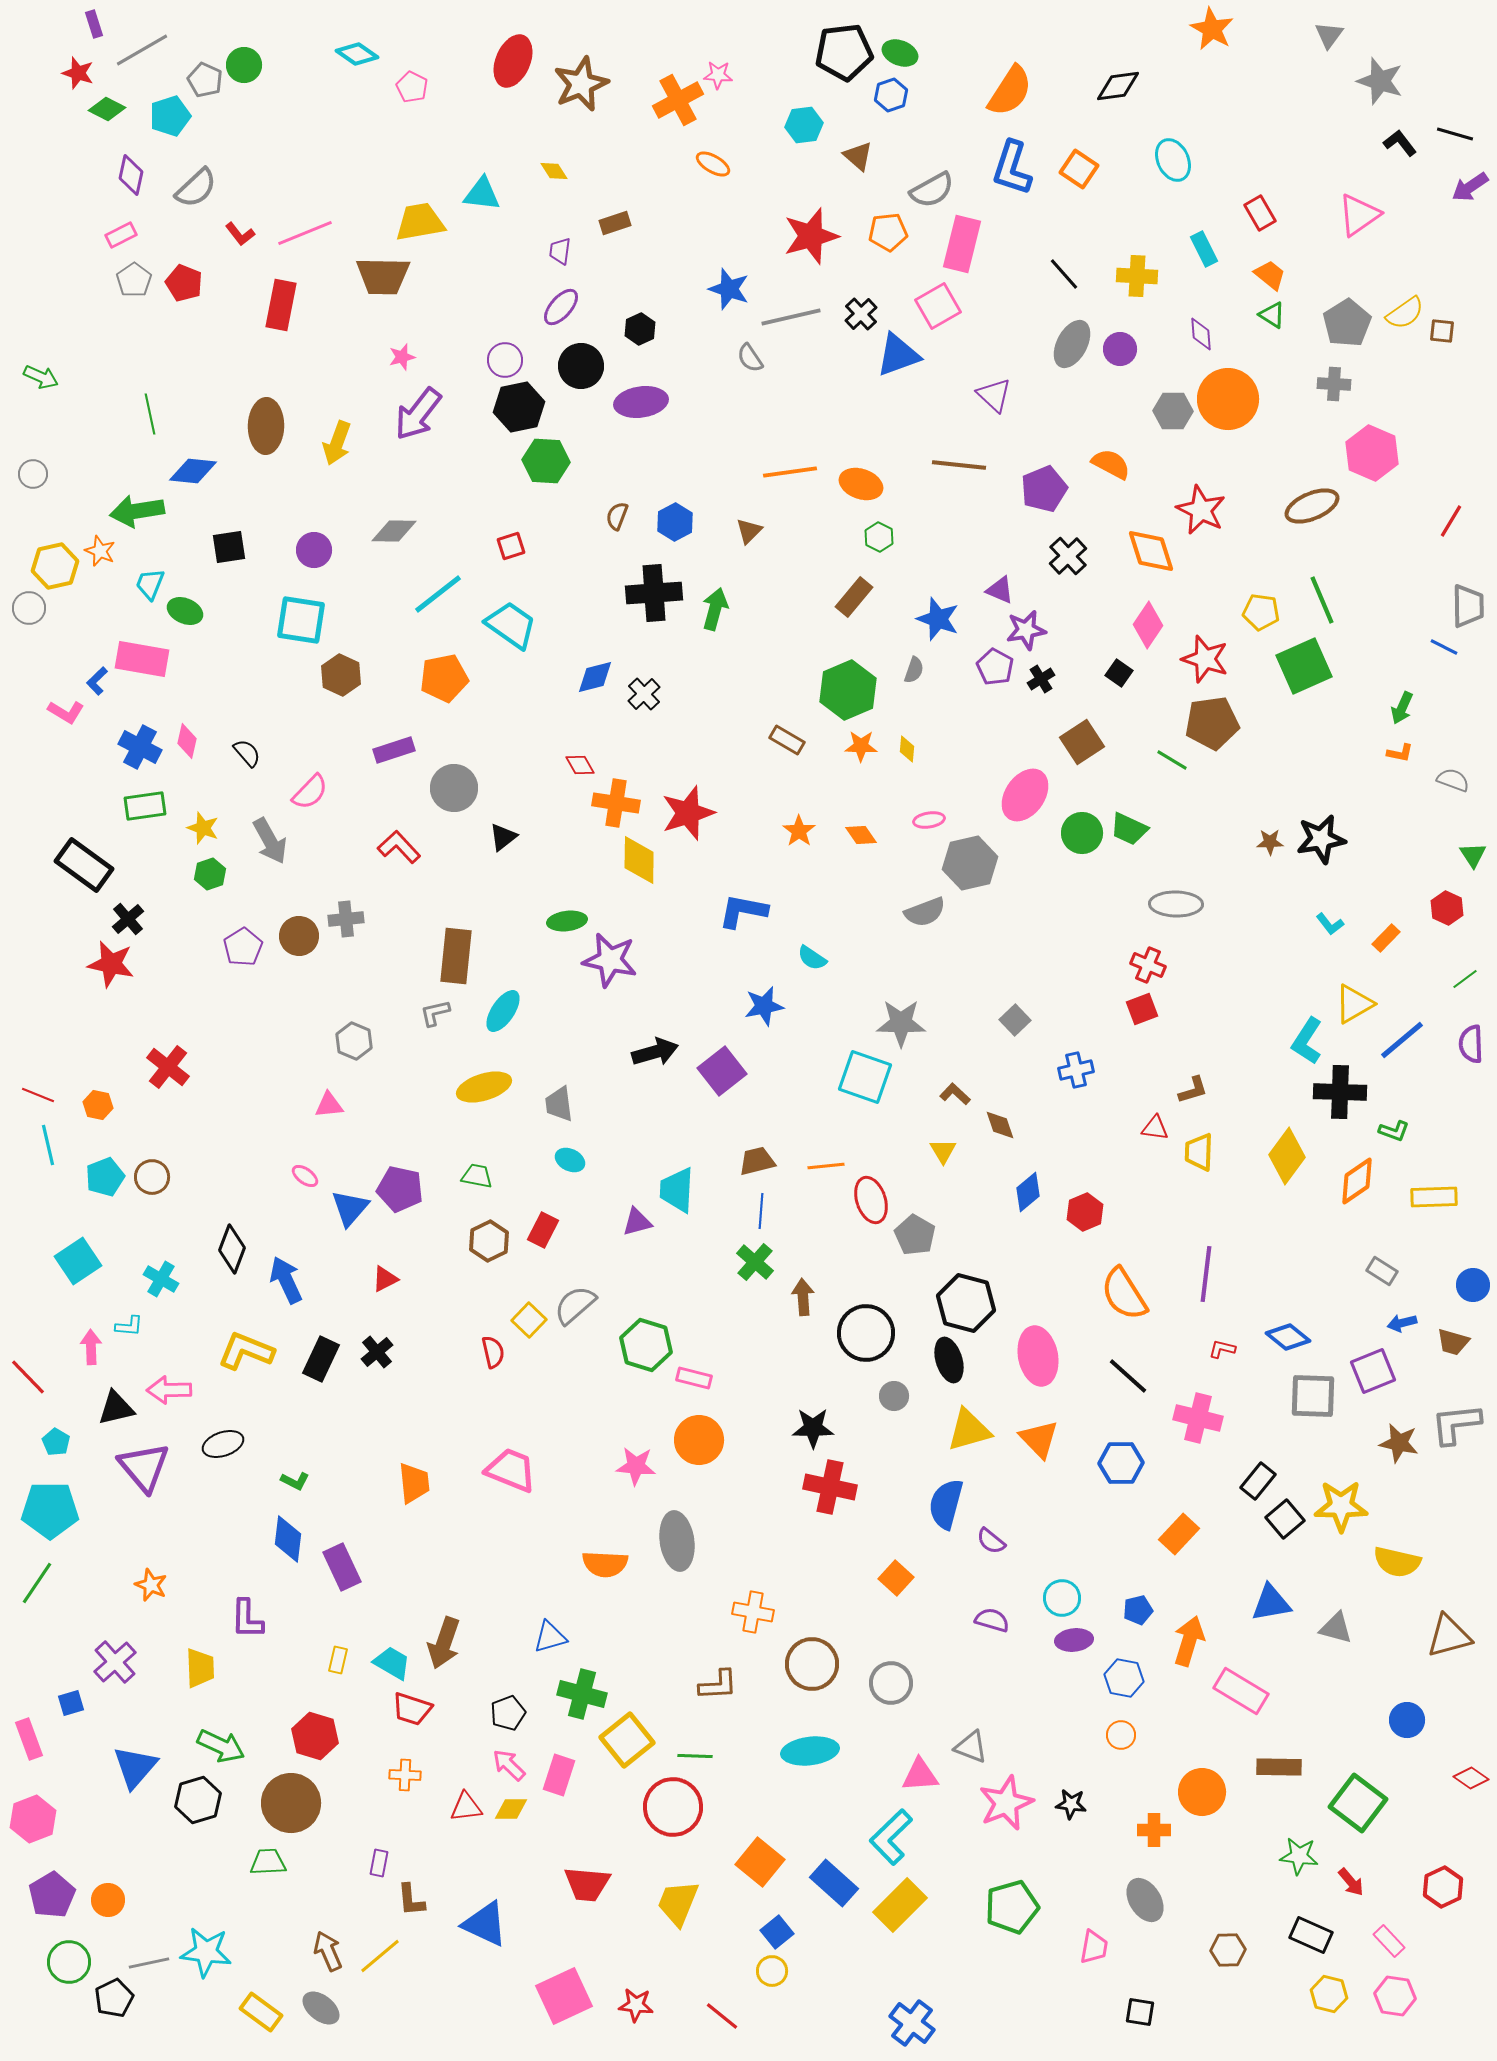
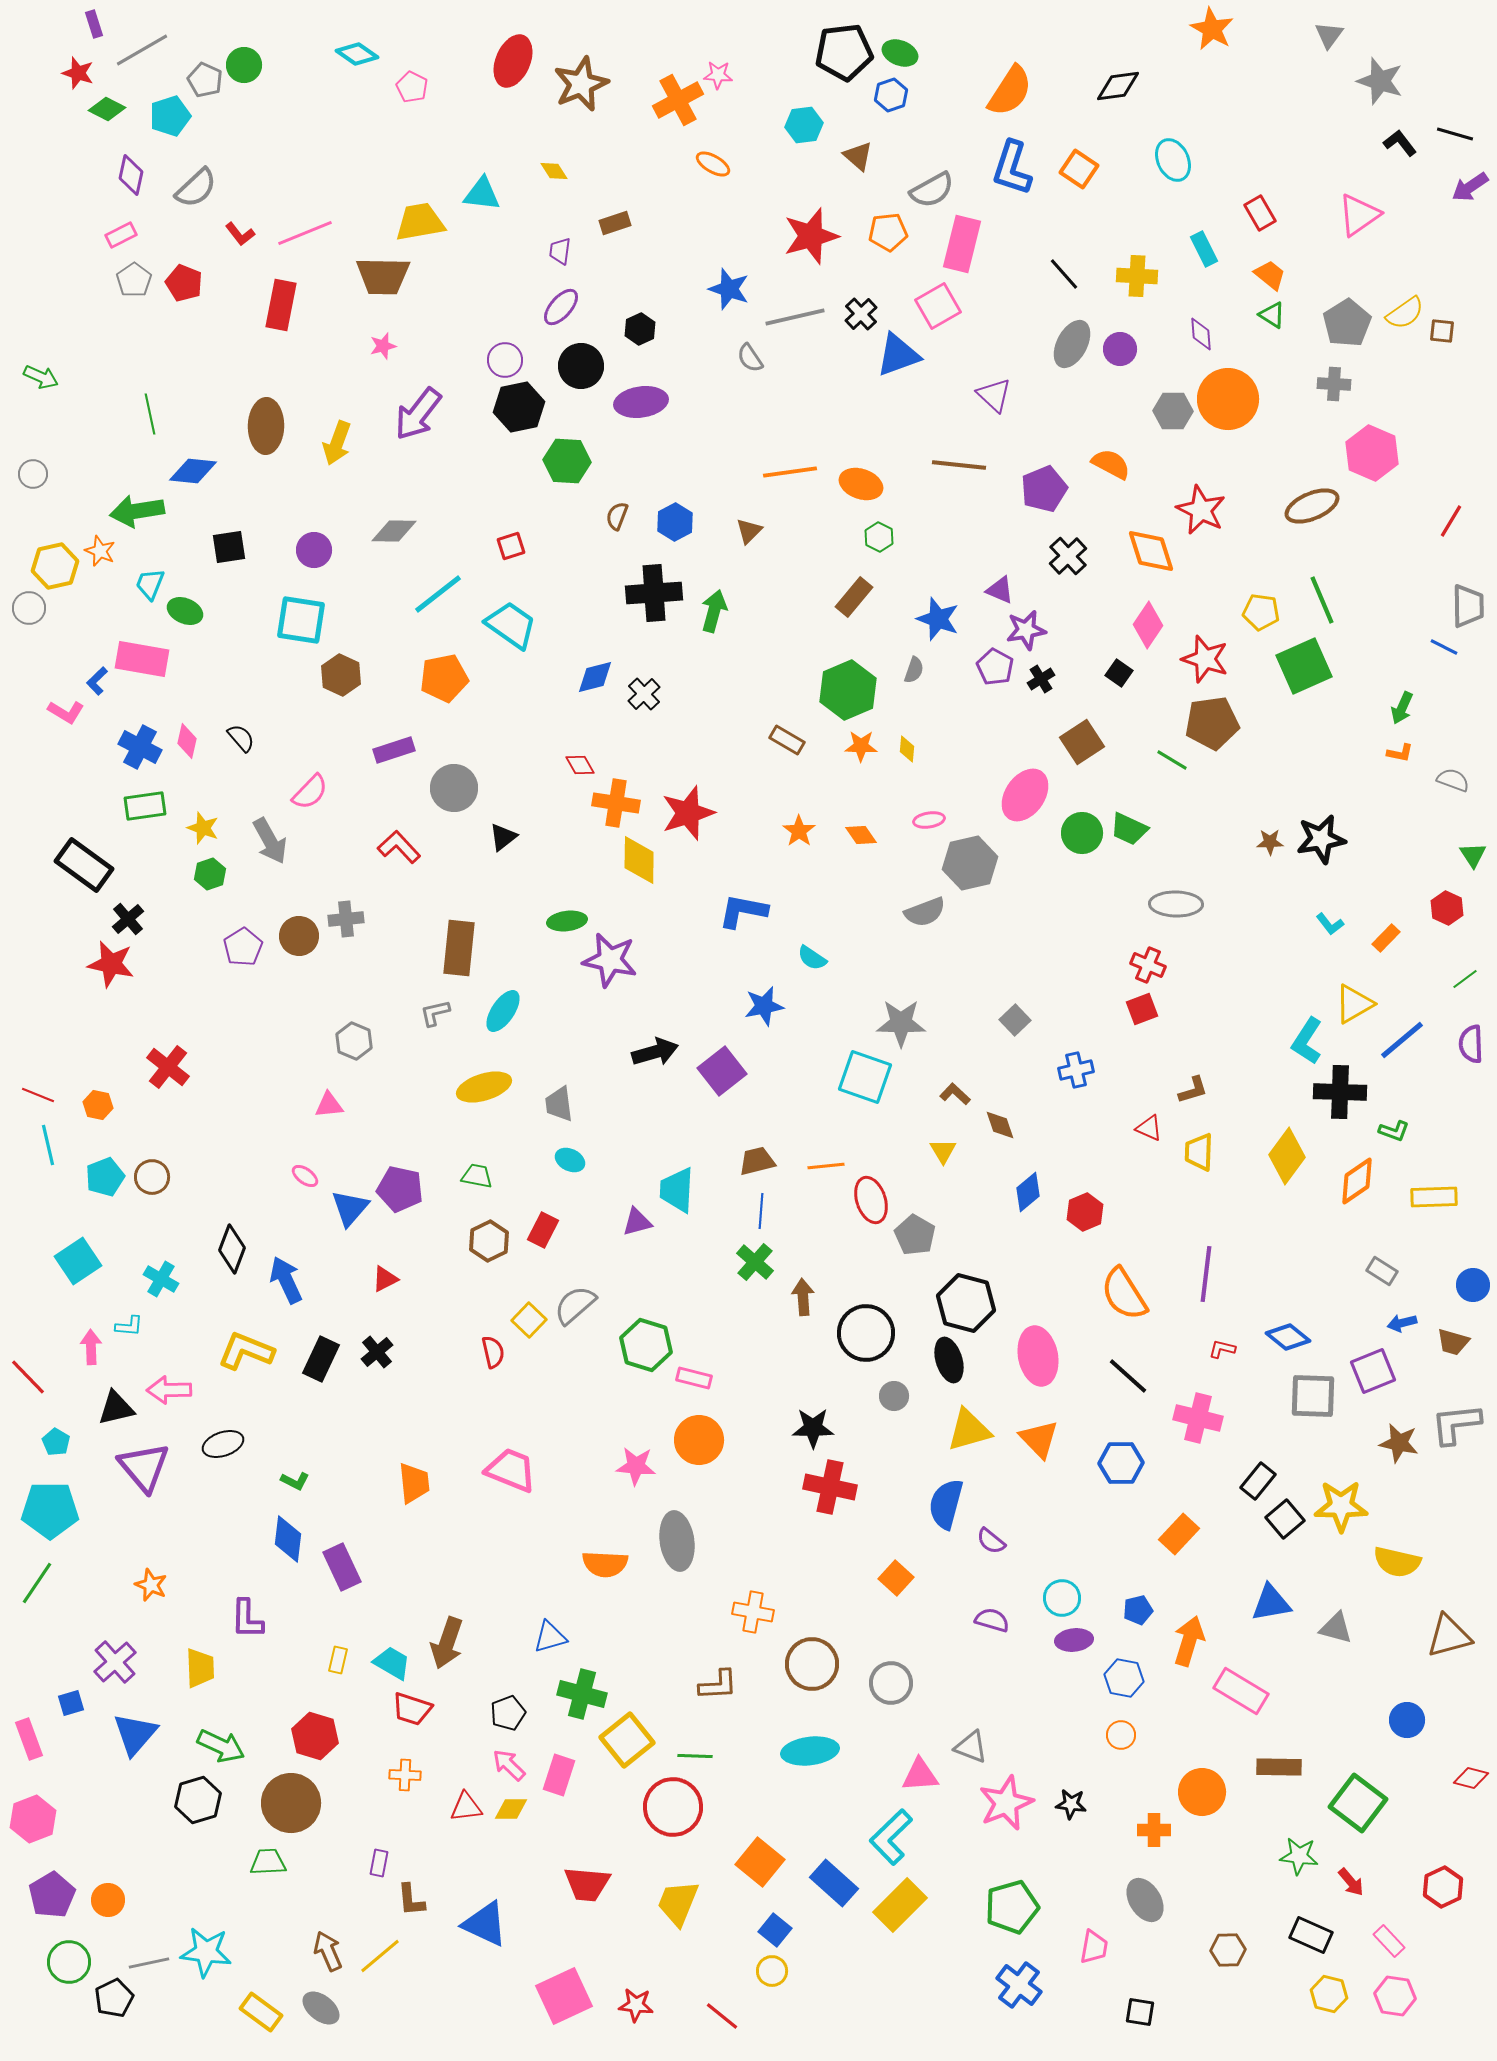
gray line at (791, 317): moved 4 px right
pink star at (402, 357): moved 19 px left, 11 px up
green hexagon at (546, 461): moved 21 px right
green arrow at (715, 609): moved 1 px left, 2 px down
black semicircle at (247, 753): moved 6 px left, 15 px up
brown rectangle at (456, 956): moved 3 px right, 8 px up
red triangle at (1155, 1128): moved 6 px left; rotated 16 degrees clockwise
brown arrow at (444, 1643): moved 3 px right
blue triangle at (135, 1767): moved 33 px up
red diamond at (1471, 1778): rotated 20 degrees counterclockwise
blue square at (777, 1932): moved 2 px left, 2 px up; rotated 12 degrees counterclockwise
blue cross at (912, 2023): moved 107 px right, 38 px up
